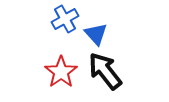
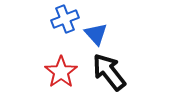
blue cross: rotated 8 degrees clockwise
black arrow: moved 4 px right, 1 px down
